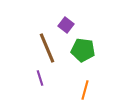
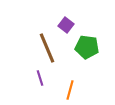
green pentagon: moved 4 px right, 3 px up
orange line: moved 15 px left
